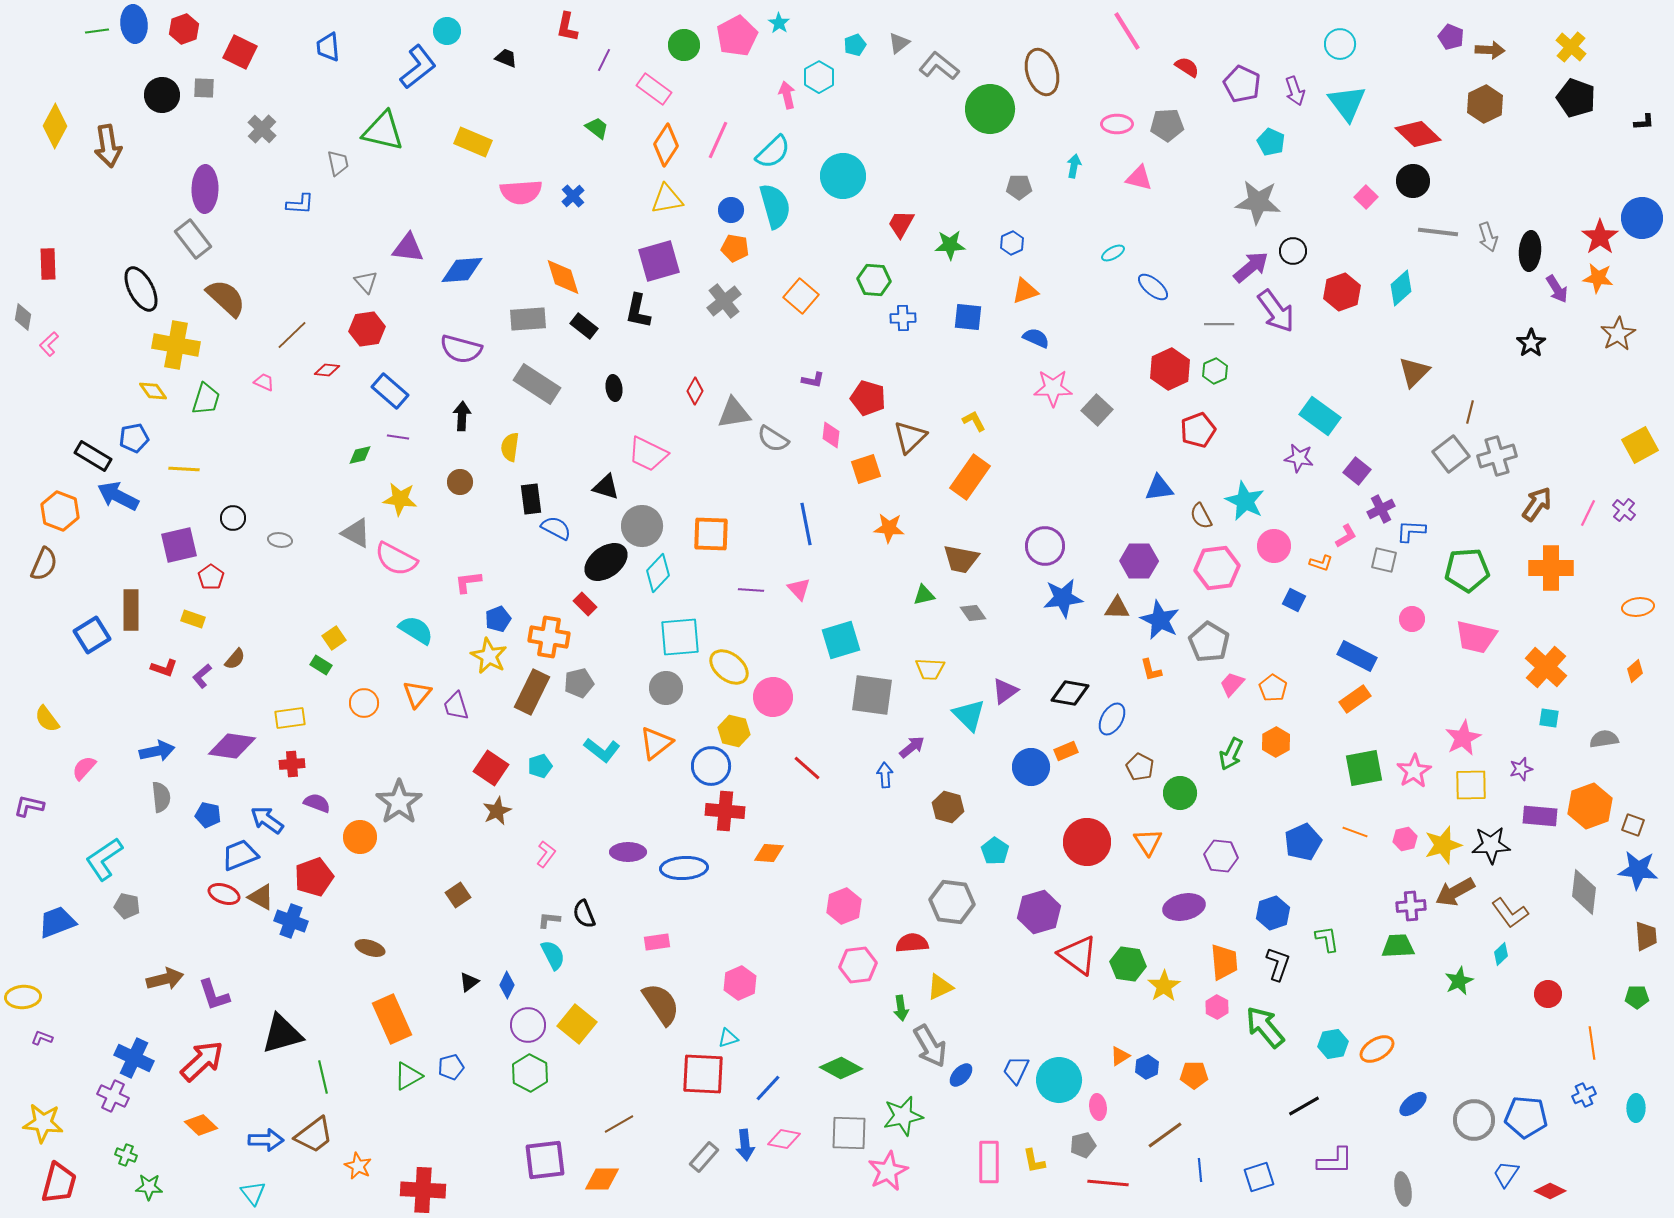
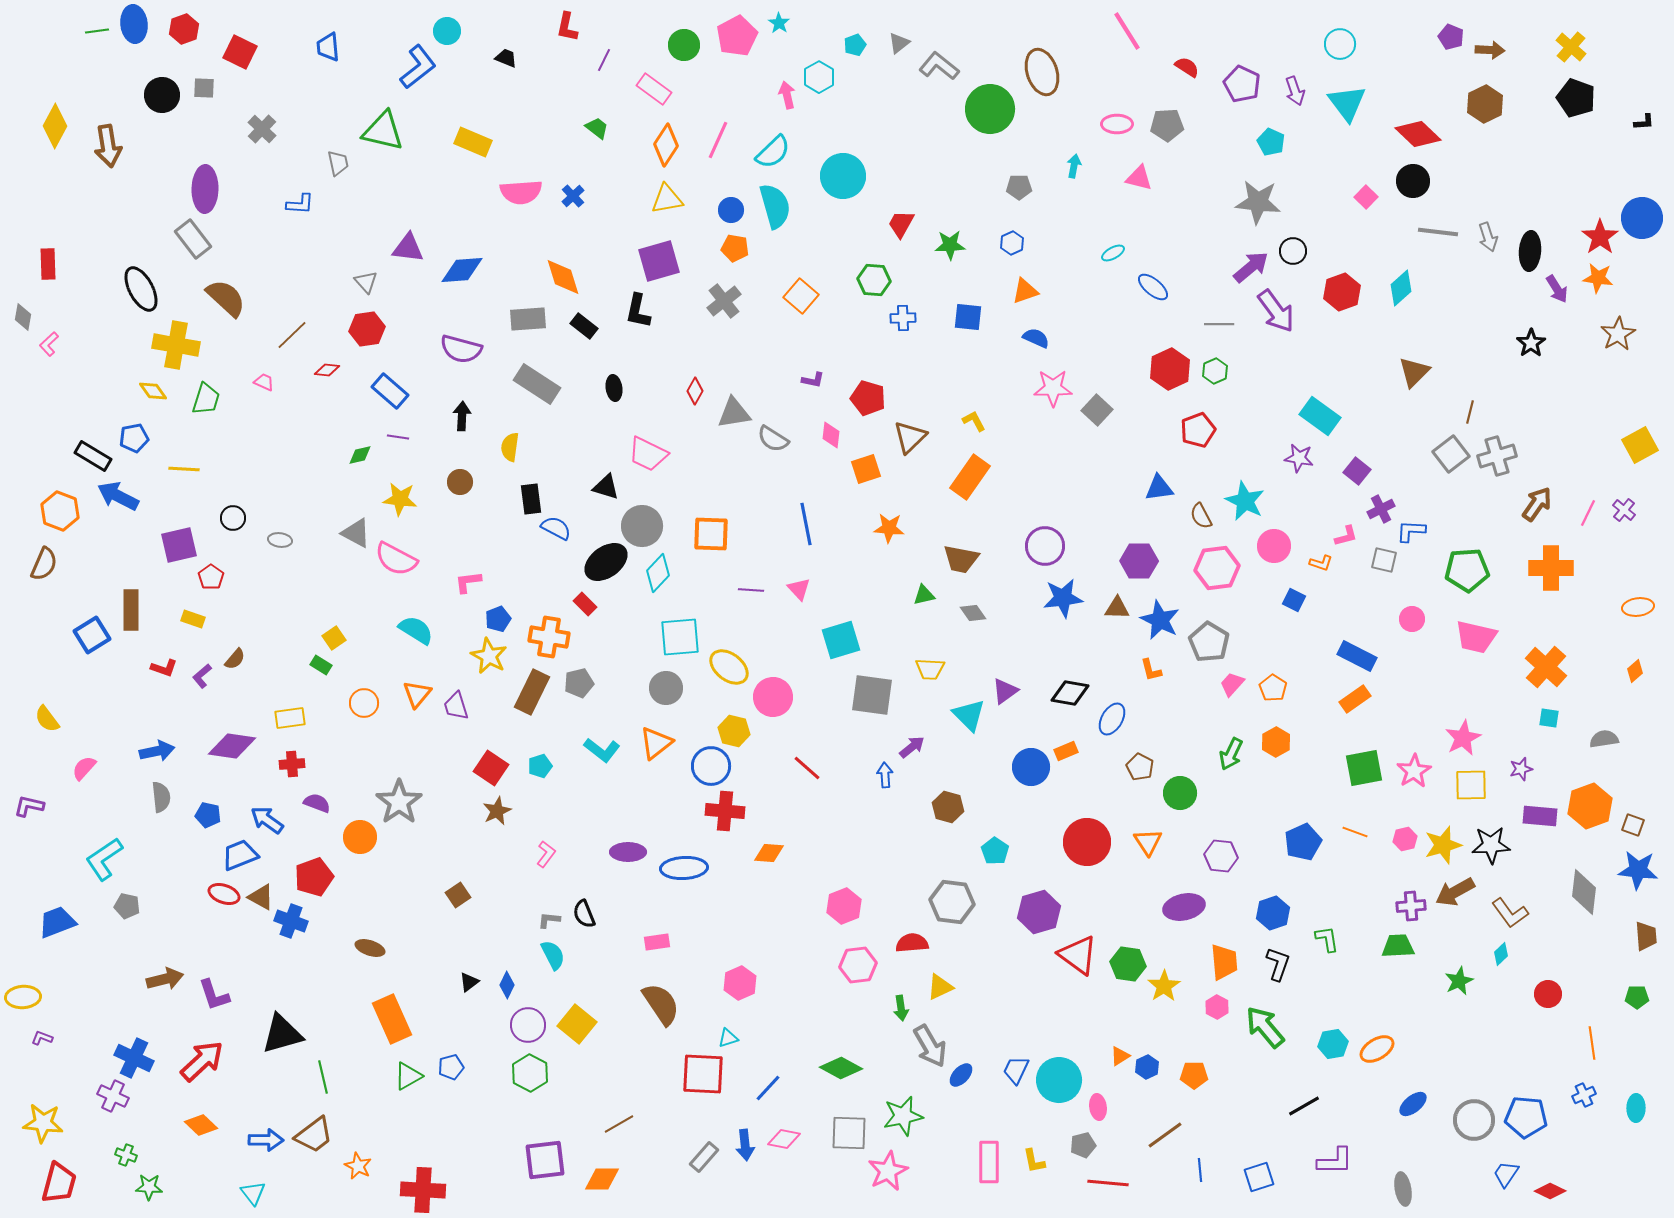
pink L-shape at (1346, 536): rotated 15 degrees clockwise
